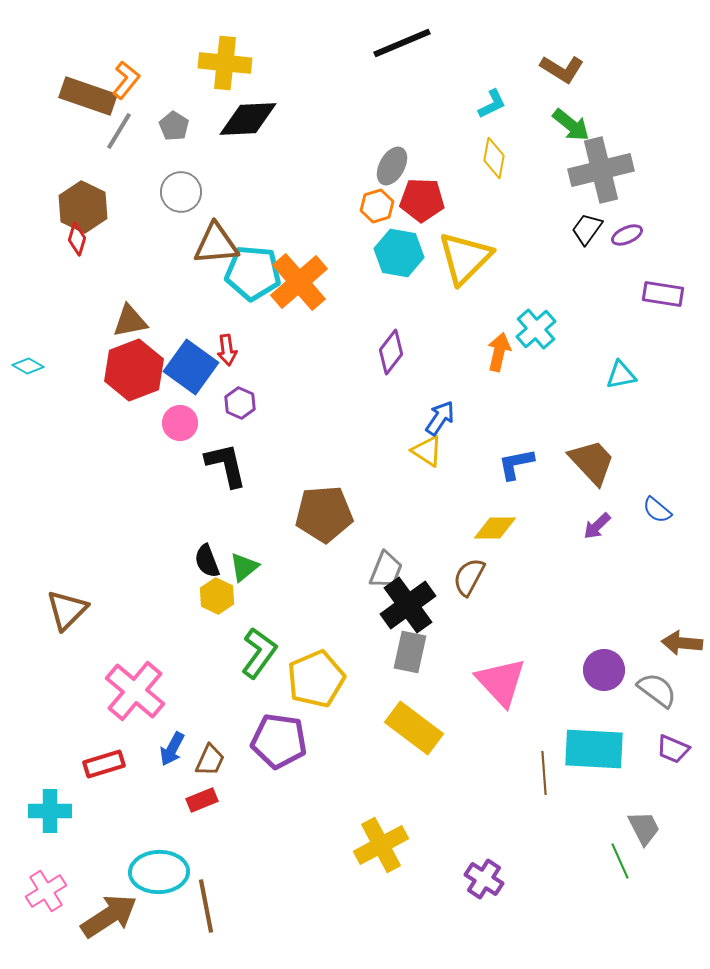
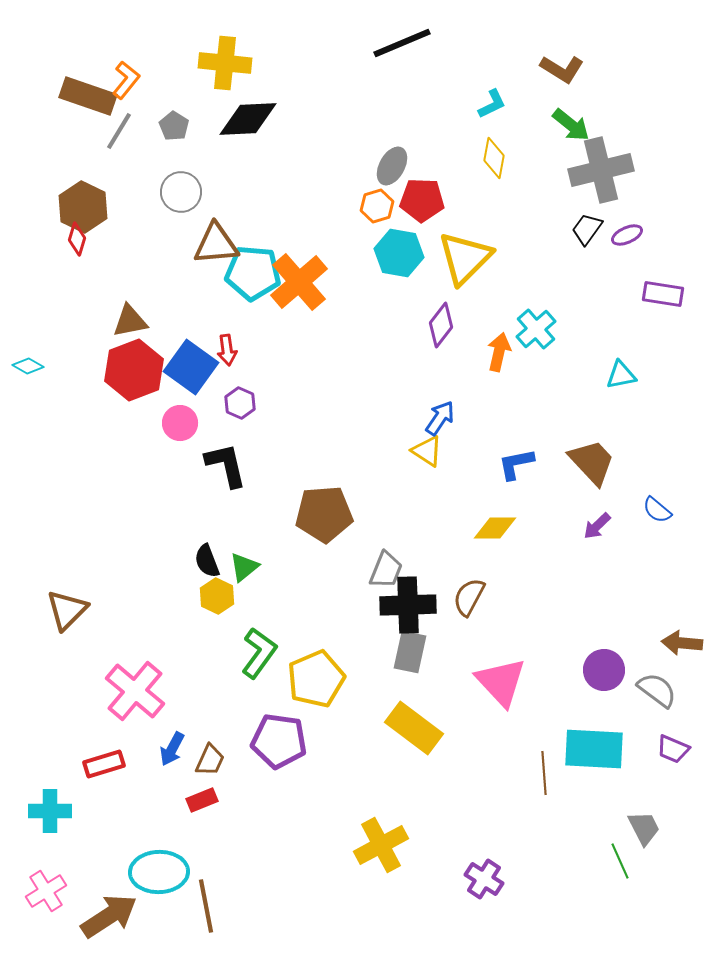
purple diamond at (391, 352): moved 50 px right, 27 px up
brown semicircle at (469, 577): moved 20 px down
black cross at (408, 605): rotated 34 degrees clockwise
